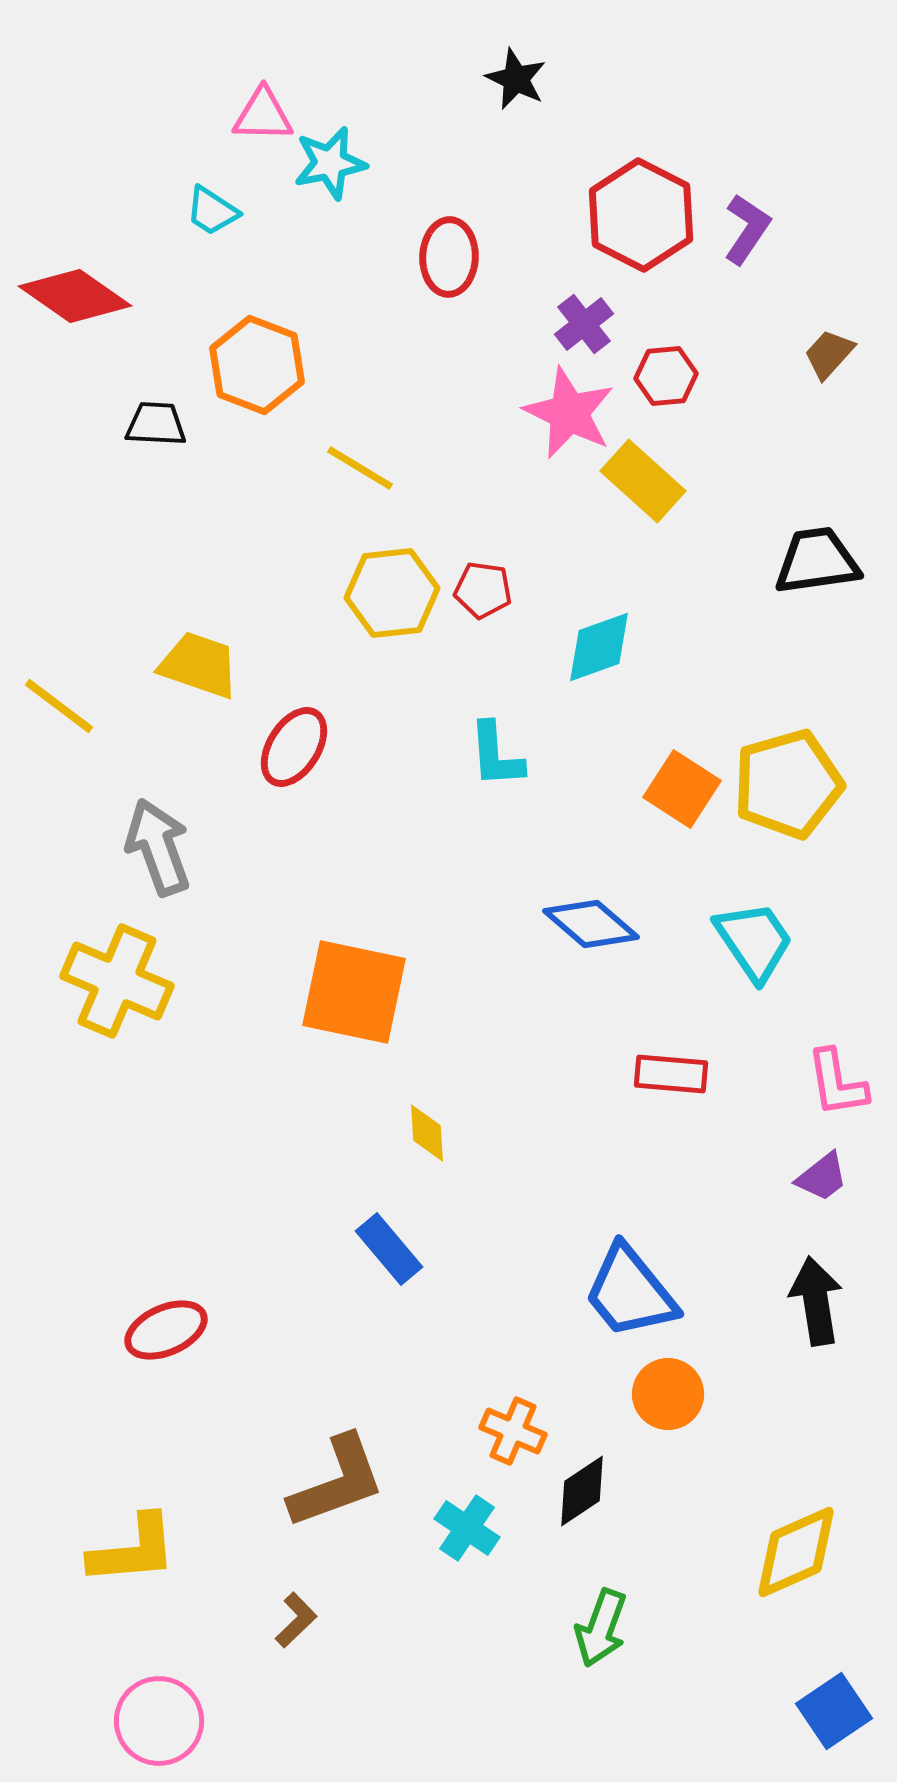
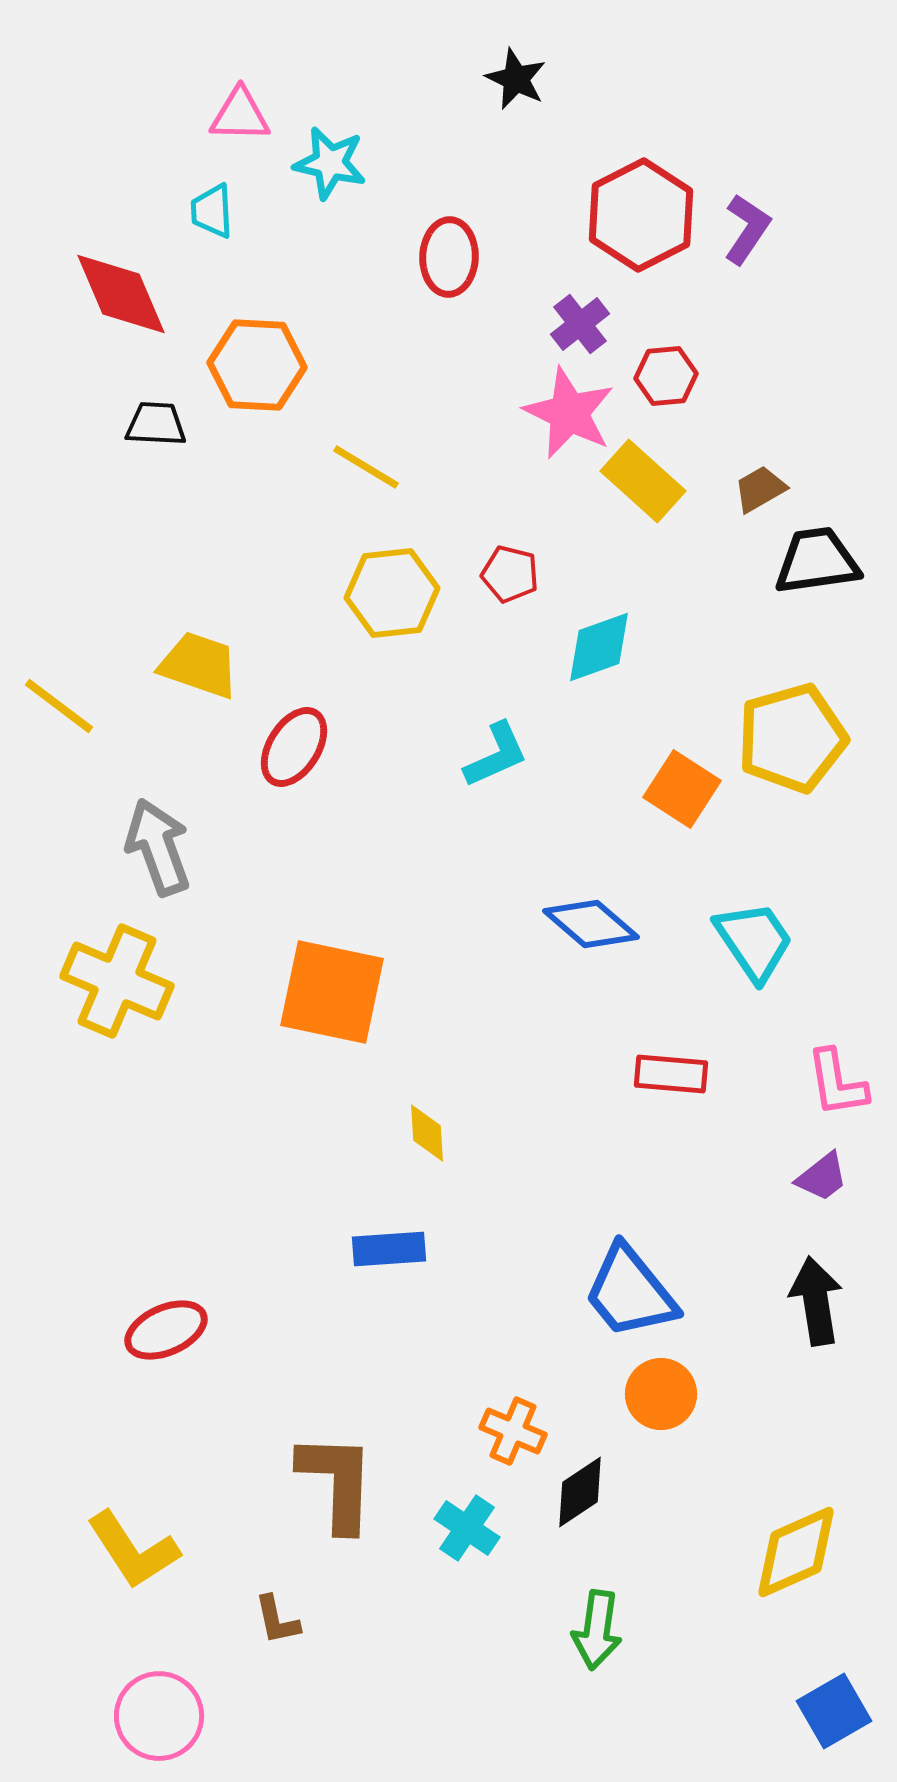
pink triangle at (263, 115): moved 23 px left
cyan star at (330, 163): rotated 24 degrees clockwise
cyan trapezoid at (212, 211): rotated 54 degrees clockwise
red hexagon at (641, 215): rotated 6 degrees clockwise
red diamond at (75, 296): moved 46 px right, 2 px up; rotated 32 degrees clockwise
purple cross at (584, 324): moved 4 px left
brown trapezoid at (829, 354): moved 69 px left, 135 px down; rotated 18 degrees clockwise
orange hexagon at (257, 365): rotated 18 degrees counterclockwise
yellow line at (360, 468): moved 6 px right, 1 px up
red pentagon at (483, 590): moved 27 px right, 16 px up; rotated 6 degrees clockwise
cyan L-shape at (496, 755): rotated 110 degrees counterclockwise
yellow pentagon at (788, 784): moved 4 px right, 46 px up
orange square at (354, 992): moved 22 px left
blue rectangle at (389, 1249): rotated 54 degrees counterclockwise
orange circle at (668, 1394): moved 7 px left
brown L-shape at (337, 1482): rotated 68 degrees counterclockwise
black diamond at (582, 1491): moved 2 px left, 1 px down
yellow L-shape at (133, 1550): rotated 62 degrees clockwise
brown L-shape at (296, 1620): moved 19 px left; rotated 122 degrees clockwise
green arrow at (601, 1628): moved 4 px left, 2 px down; rotated 12 degrees counterclockwise
blue square at (834, 1711): rotated 4 degrees clockwise
pink circle at (159, 1721): moved 5 px up
